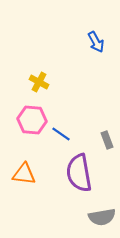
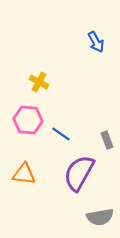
pink hexagon: moved 4 px left
purple semicircle: rotated 39 degrees clockwise
gray semicircle: moved 2 px left
